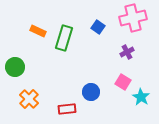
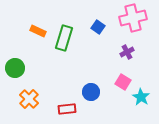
green circle: moved 1 px down
